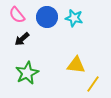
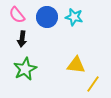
cyan star: moved 1 px up
black arrow: rotated 42 degrees counterclockwise
green star: moved 2 px left, 4 px up
